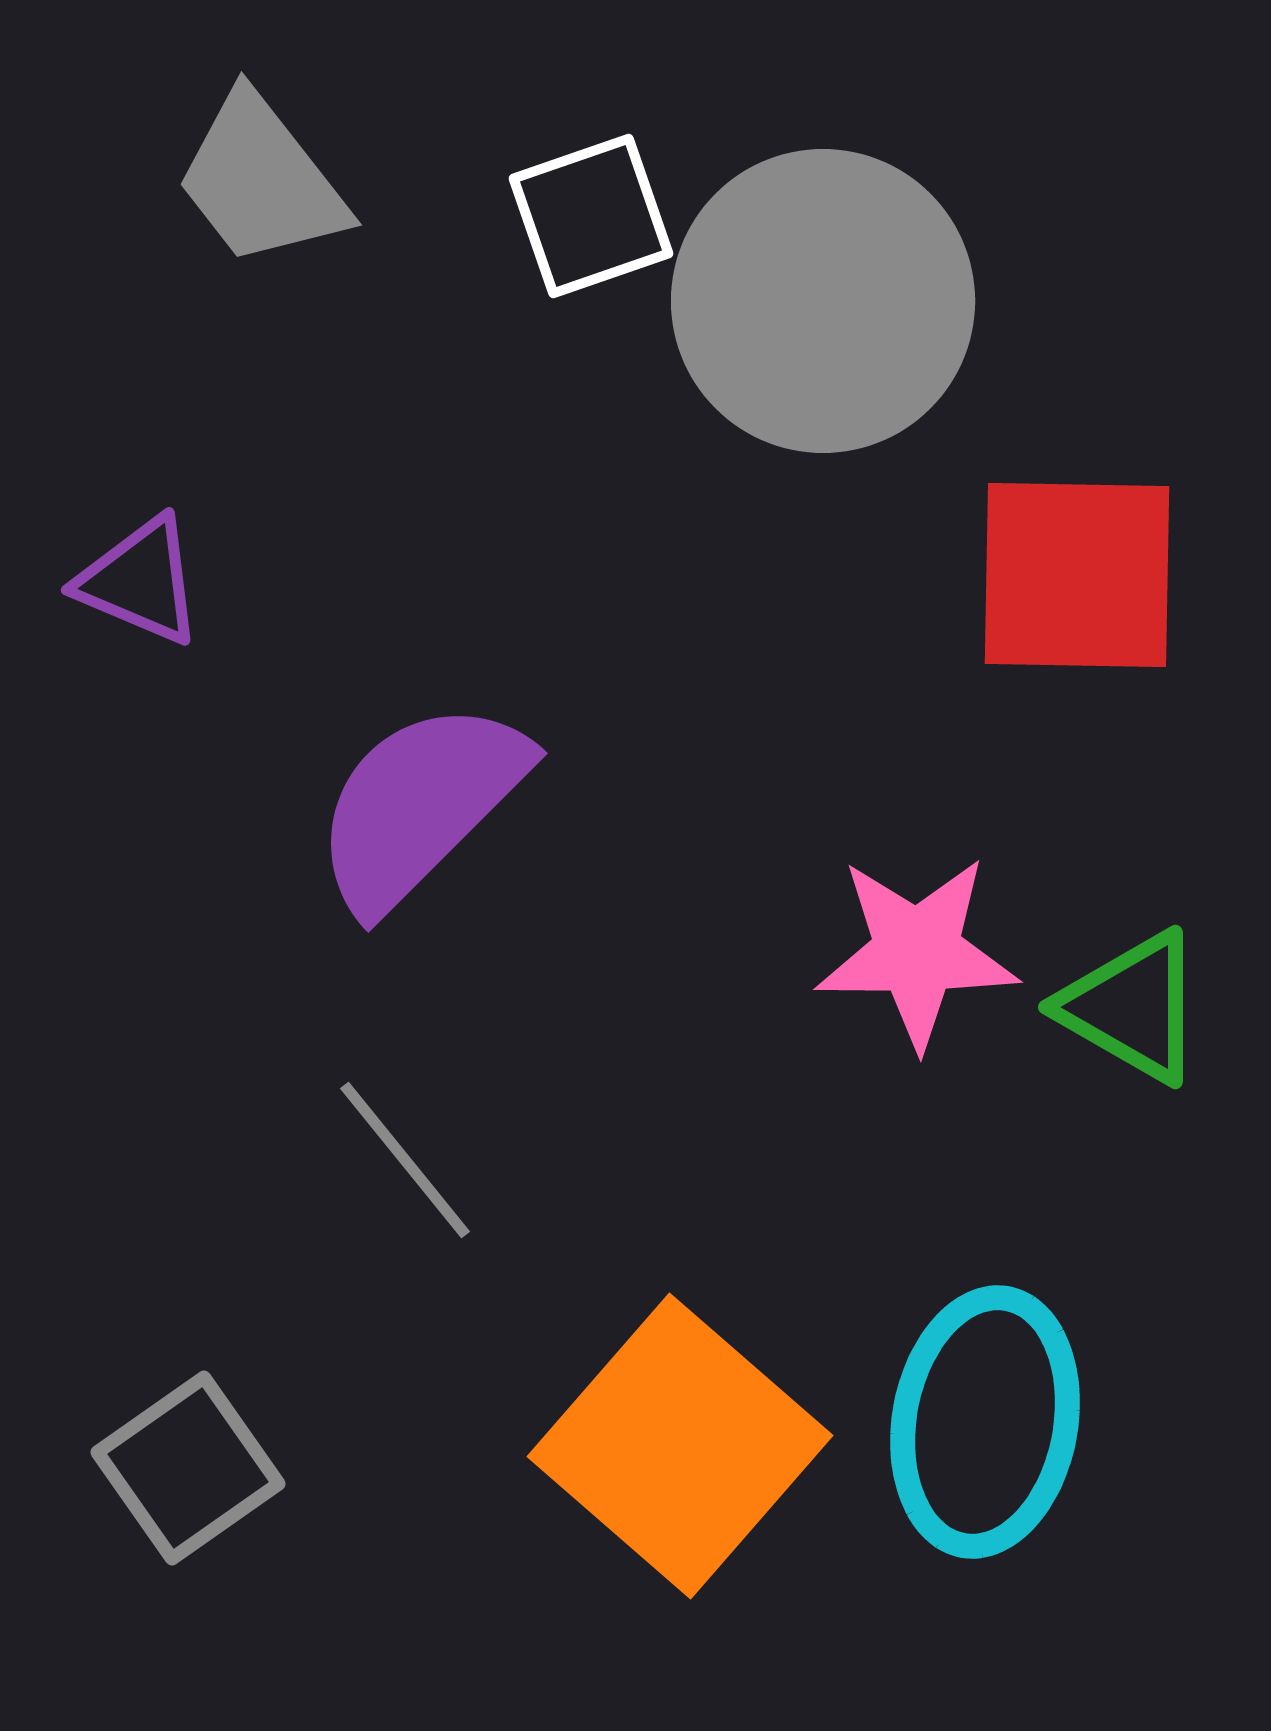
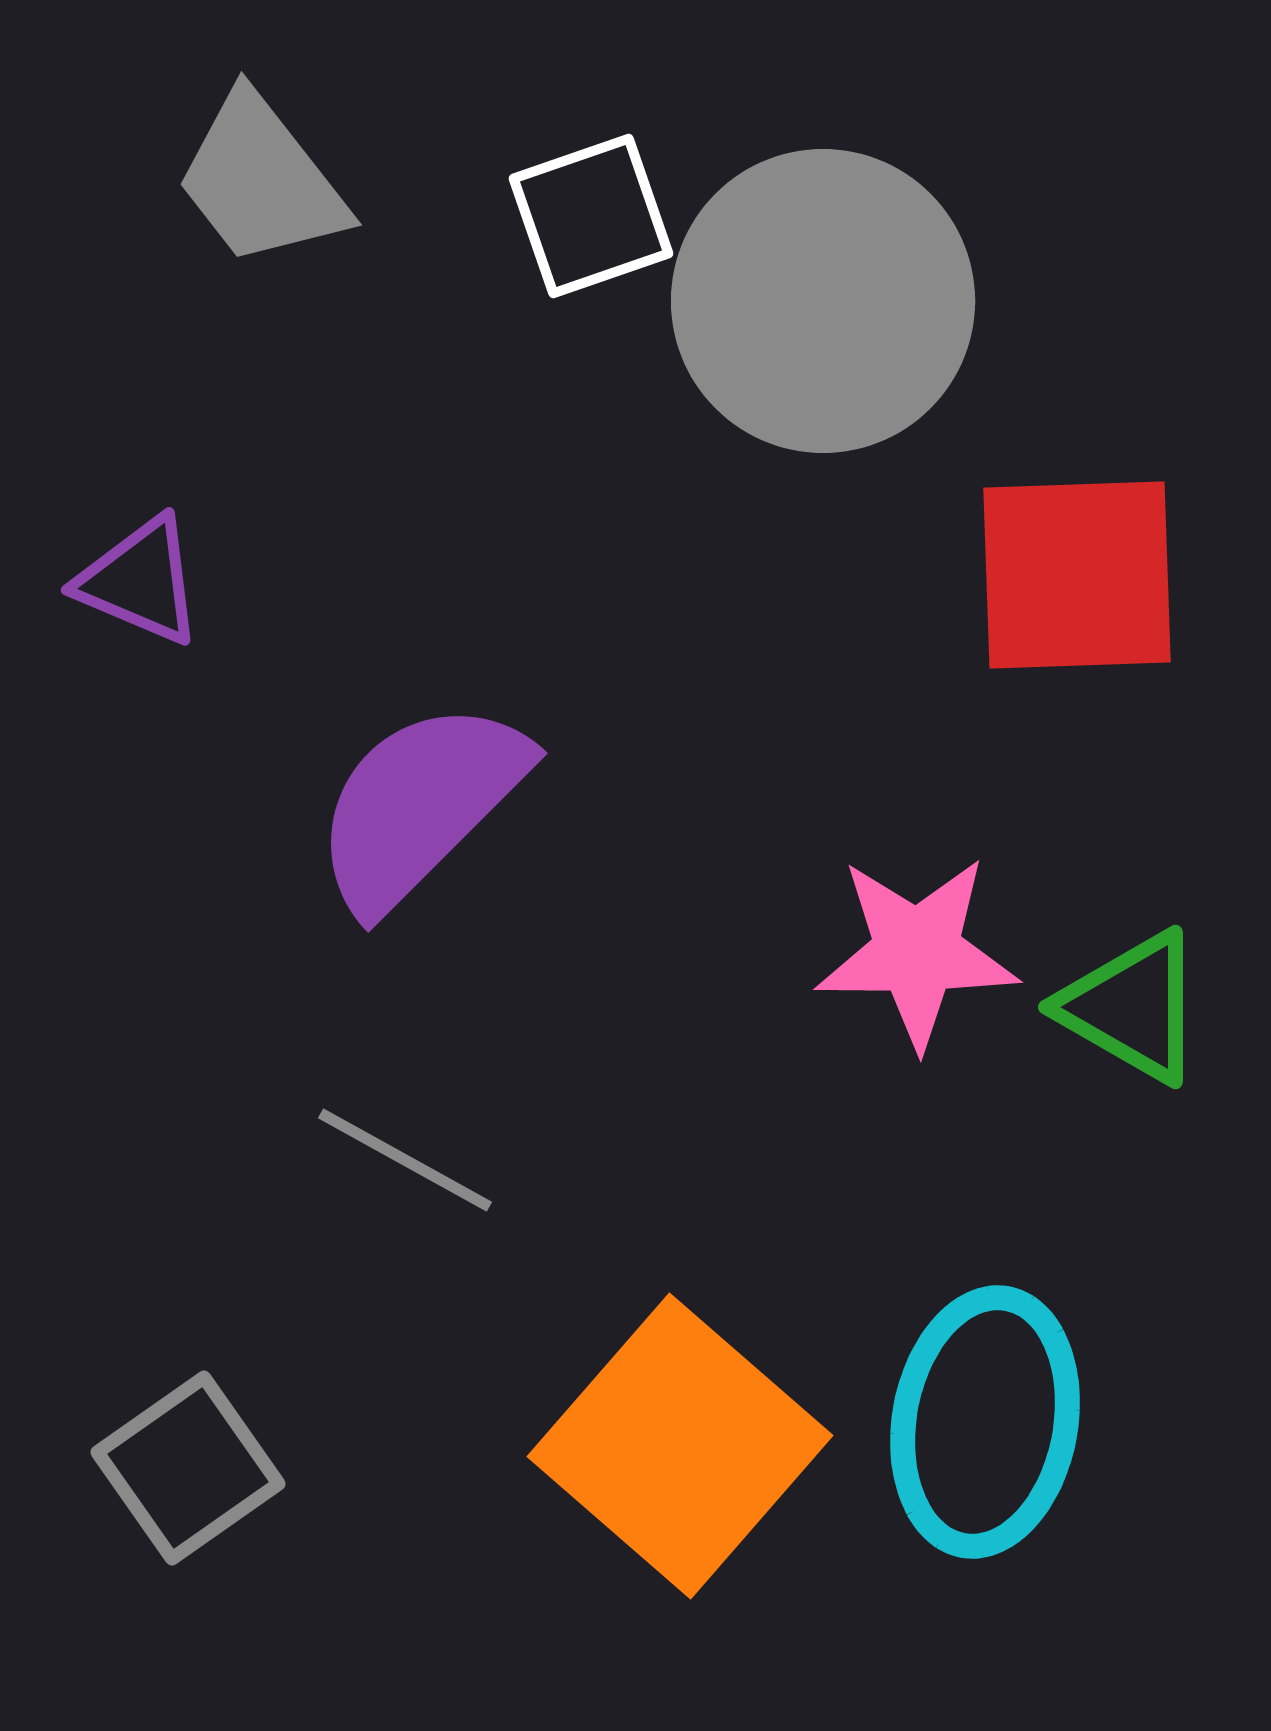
red square: rotated 3 degrees counterclockwise
gray line: rotated 22 degrees counterclockwise
